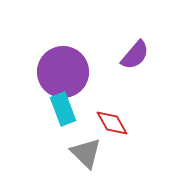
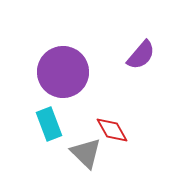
purple semicircle: moved 6 px right
cyan rectangle: moved 14 px left, 15 px down
red diamond: moved 7 px down
